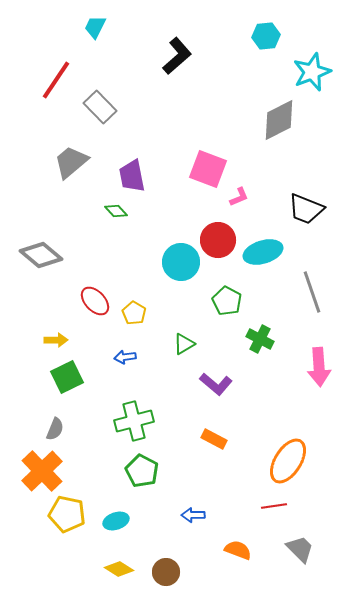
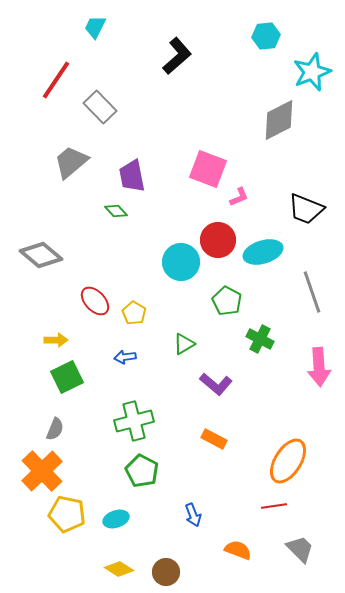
blue arrow at (193, 515): rotated 110 degrees counterclockwise
cyan ellipse at (116, 521): moved 2 px up
